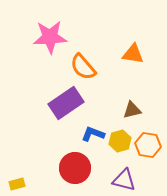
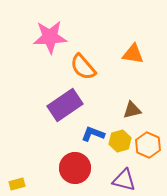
purple rectangle: moved 1 px left, 2 px down
orange hexagon: rotated 15 degrees clockwise
